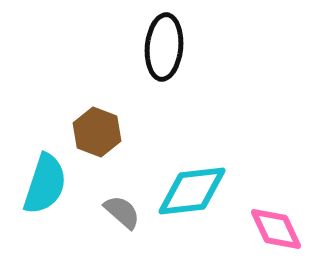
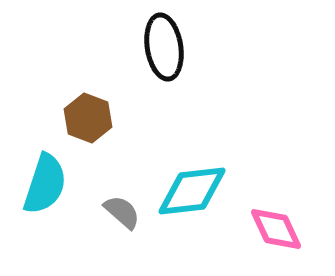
black ellipse: rotated 14 degrees counterclockwise
brown hexagon: moved 9 px left, 14 px up
